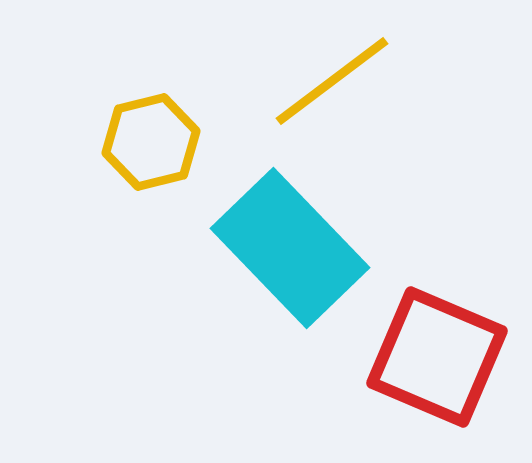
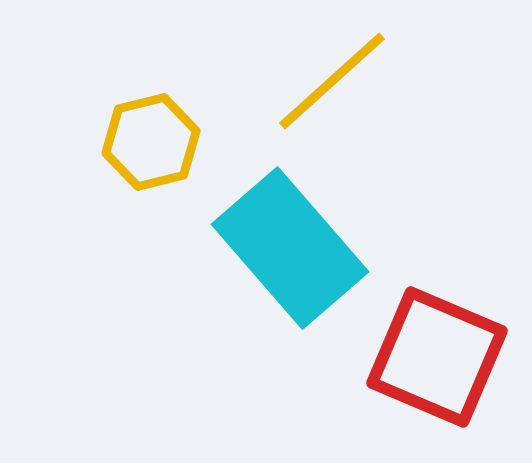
yellow line: rotated 5 degrees counterclockwise
cyan rectangle: rotated 3 degrees clockwise
